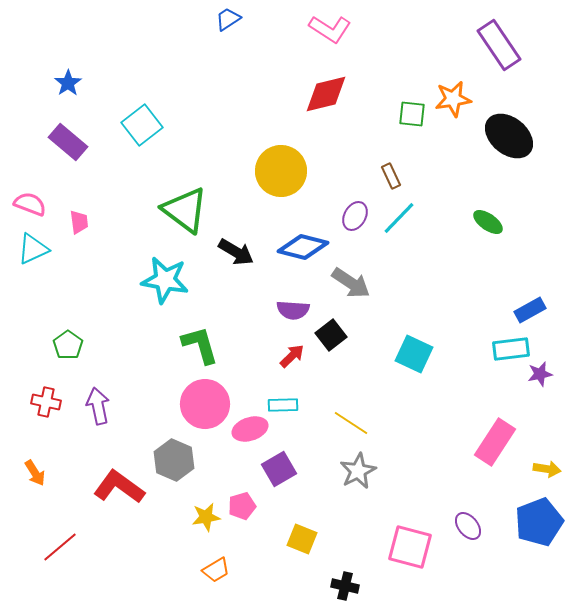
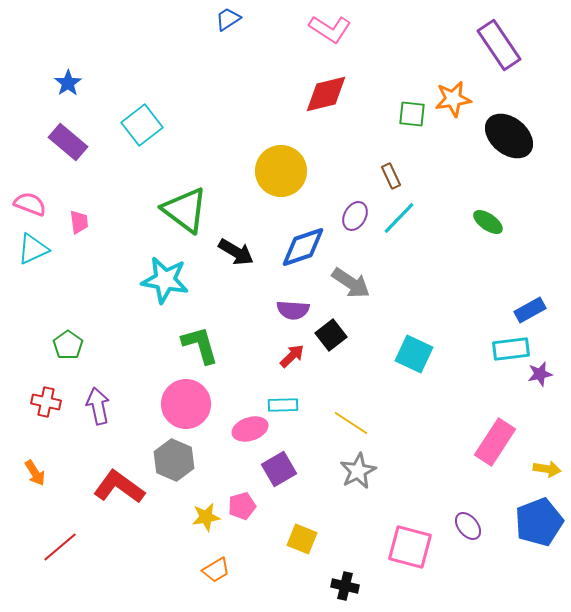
blue diamond at (303, 247): rotated 33 degrees counterclockwise
pink circle at (205, 404): moved 19 px left
